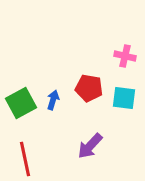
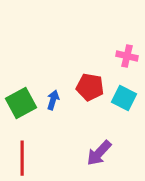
pink cross: moved 2 px right
red pentagon: moved 1 px right, 1 px up
cyan square: rotated 20 degrees clockwise
purple arrow: moved 9 px right, 7 px down
red line: moved 3 px left, 1 px up; rotated 12 degrees clockwise
